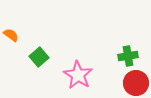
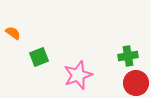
orange semicircle: moved 2 px right, 2 px up
green square: rotated 18 degrees clockwise
pink star: rotated 20 degrees clockwise
